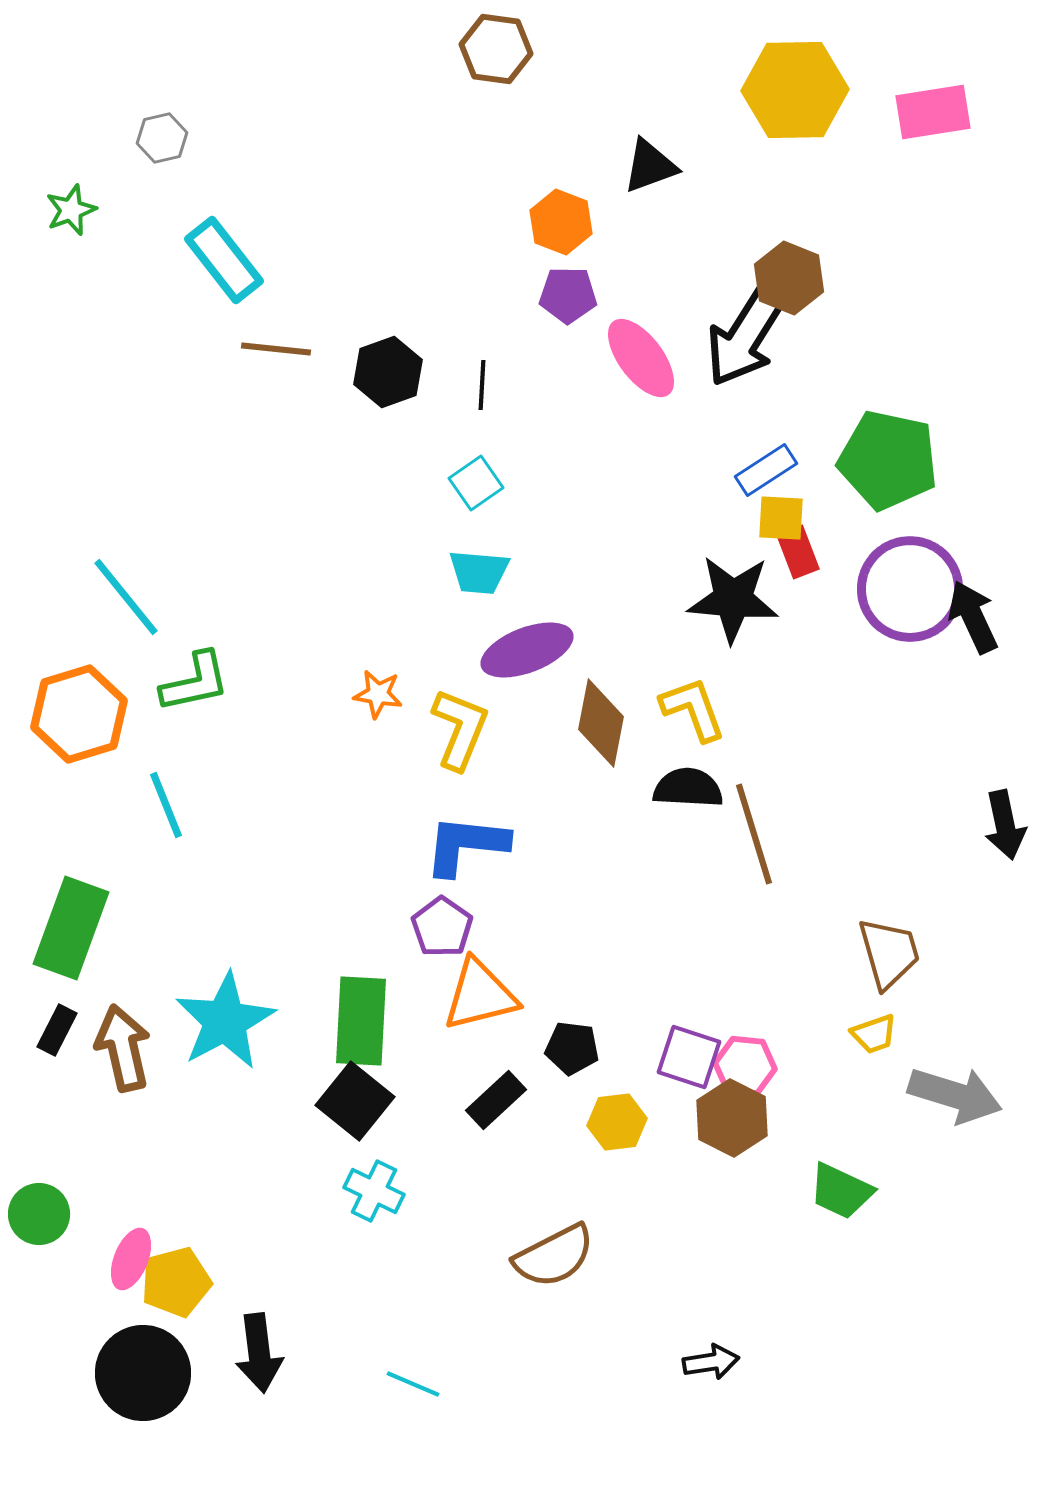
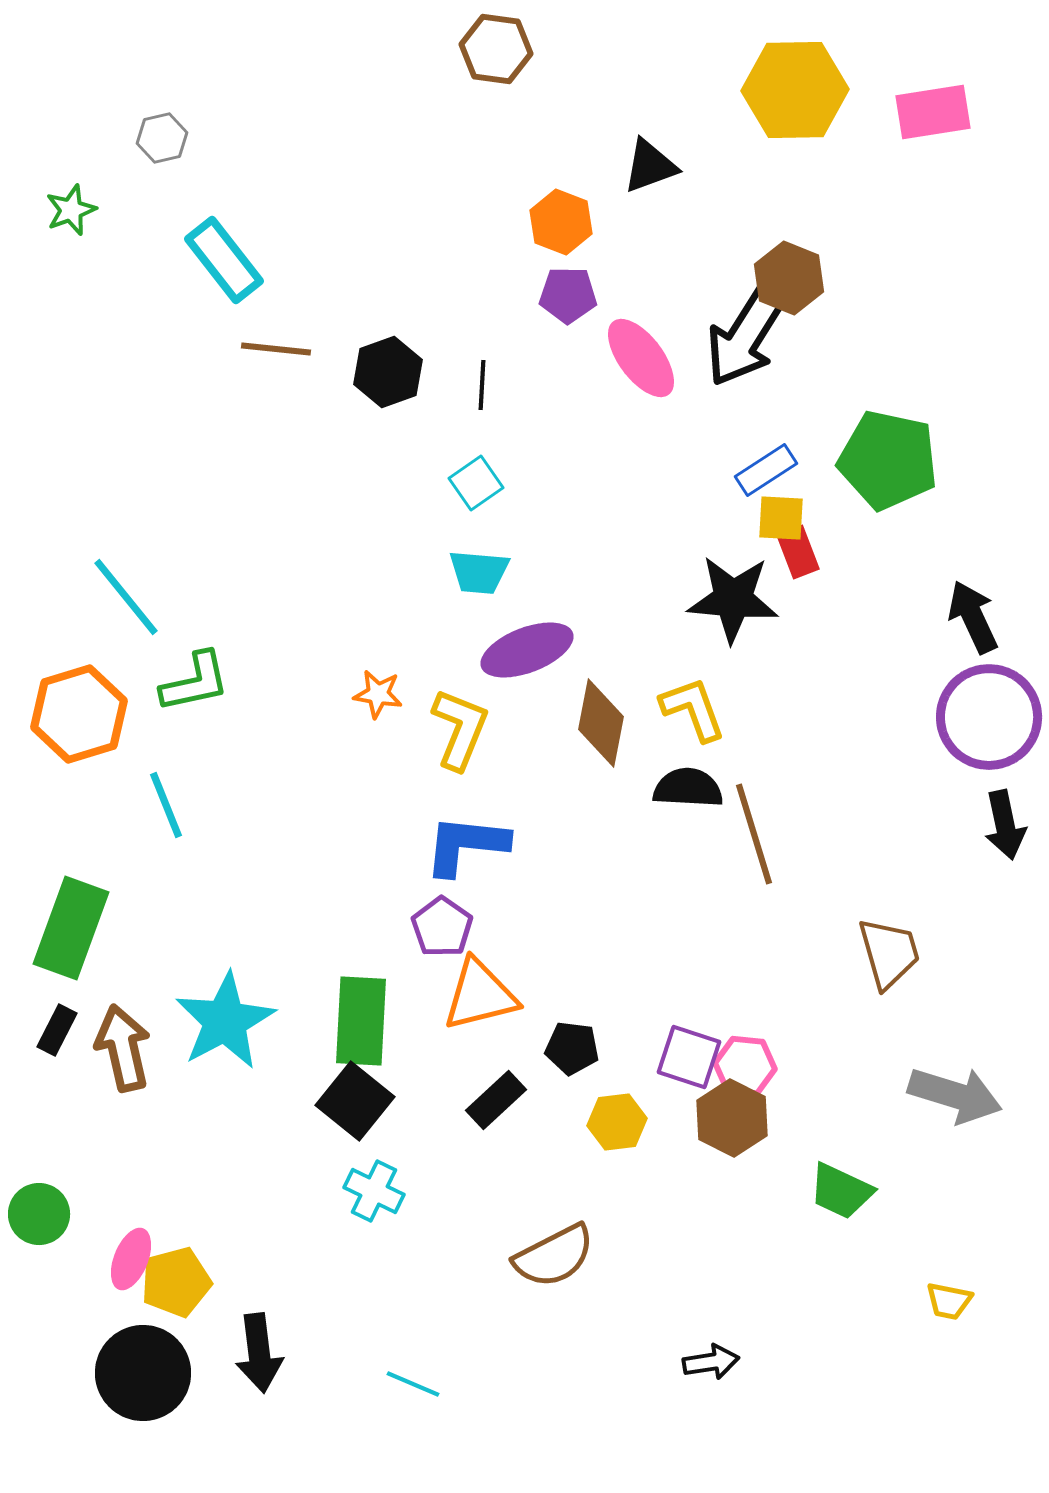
purple circle at (910, 589): moved 79 px right, 128 px down
yellow trapezoid at (874, 1034): moved 75 px right, 267 px down; rotated 30 degrees clockwise
